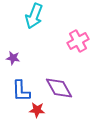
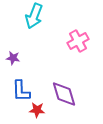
purple diamond: moved 5 px right, 6 px down; rotated 12 degrees clockwise
